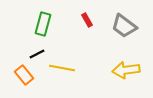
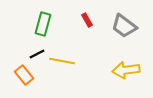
yellow line: moved 7 px up
